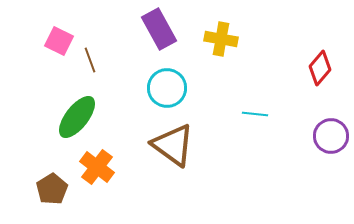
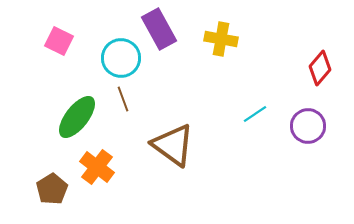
brown line: moved 33 px right, 39 px down
cyan circle: moved 46 px left, 30 px up
cyan line: rotated 40 degrees counterclockwise
purple circle: moved 23 px left, 10 px up
